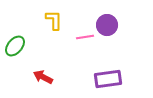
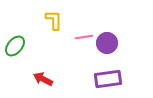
purple circle: moved 18 px down
pink line: moved 1 px left
red arrow: moved 2 px down
